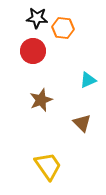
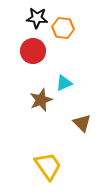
cyan triangle: moved 24 px left, 3 px down
